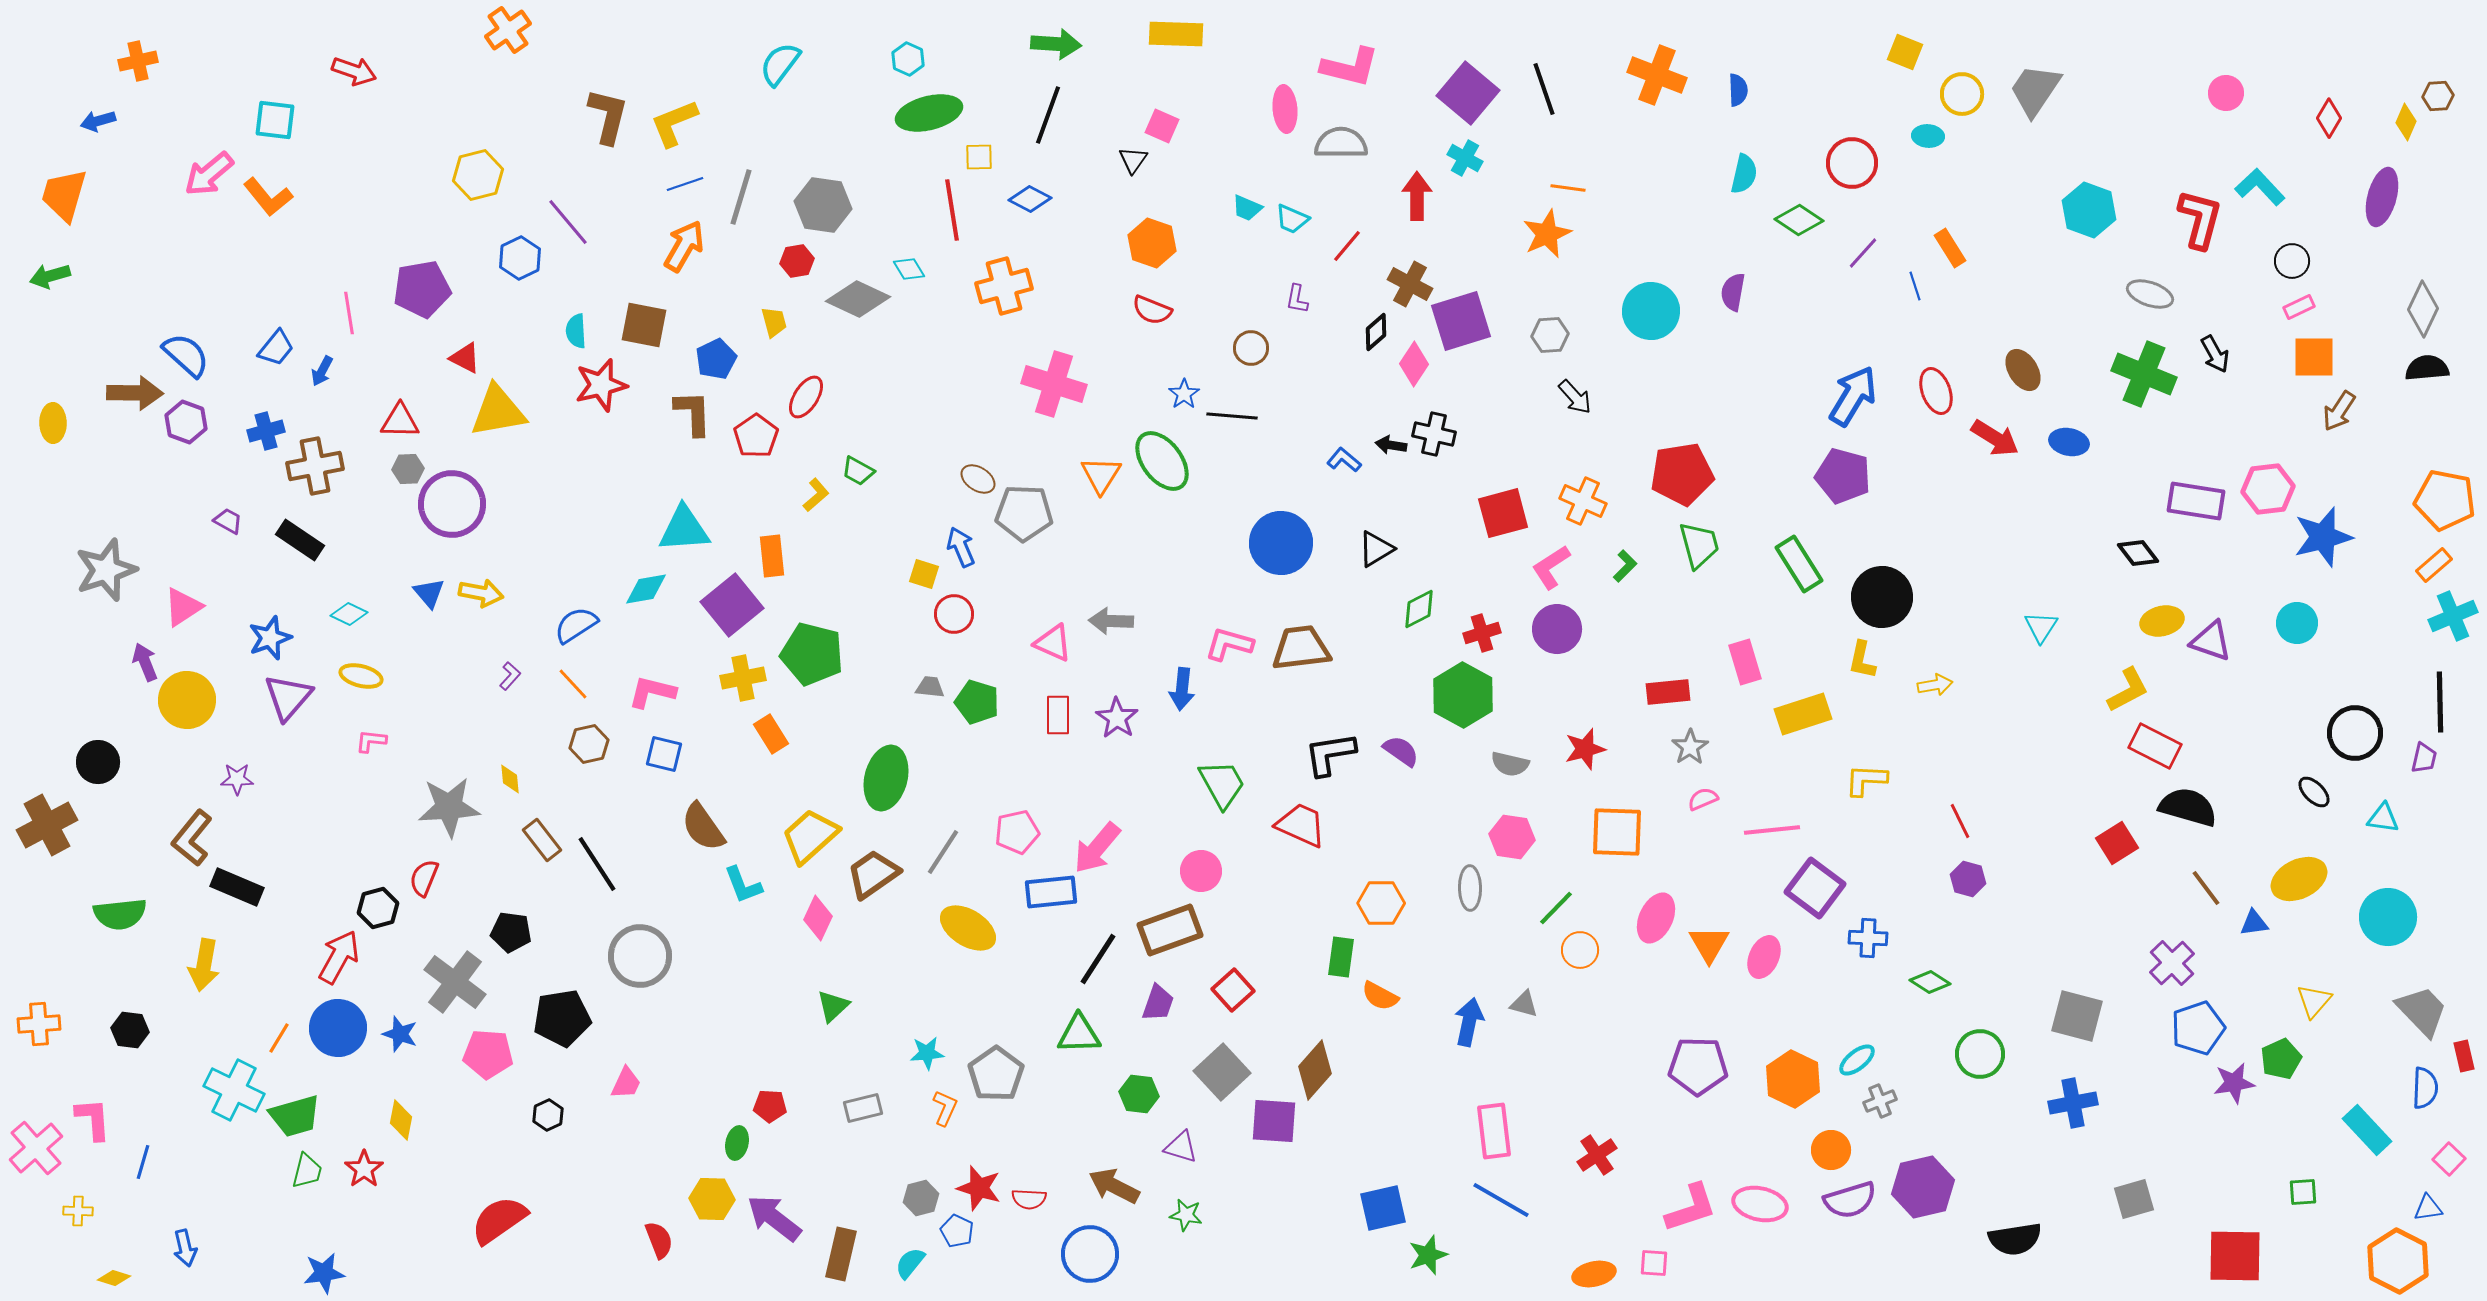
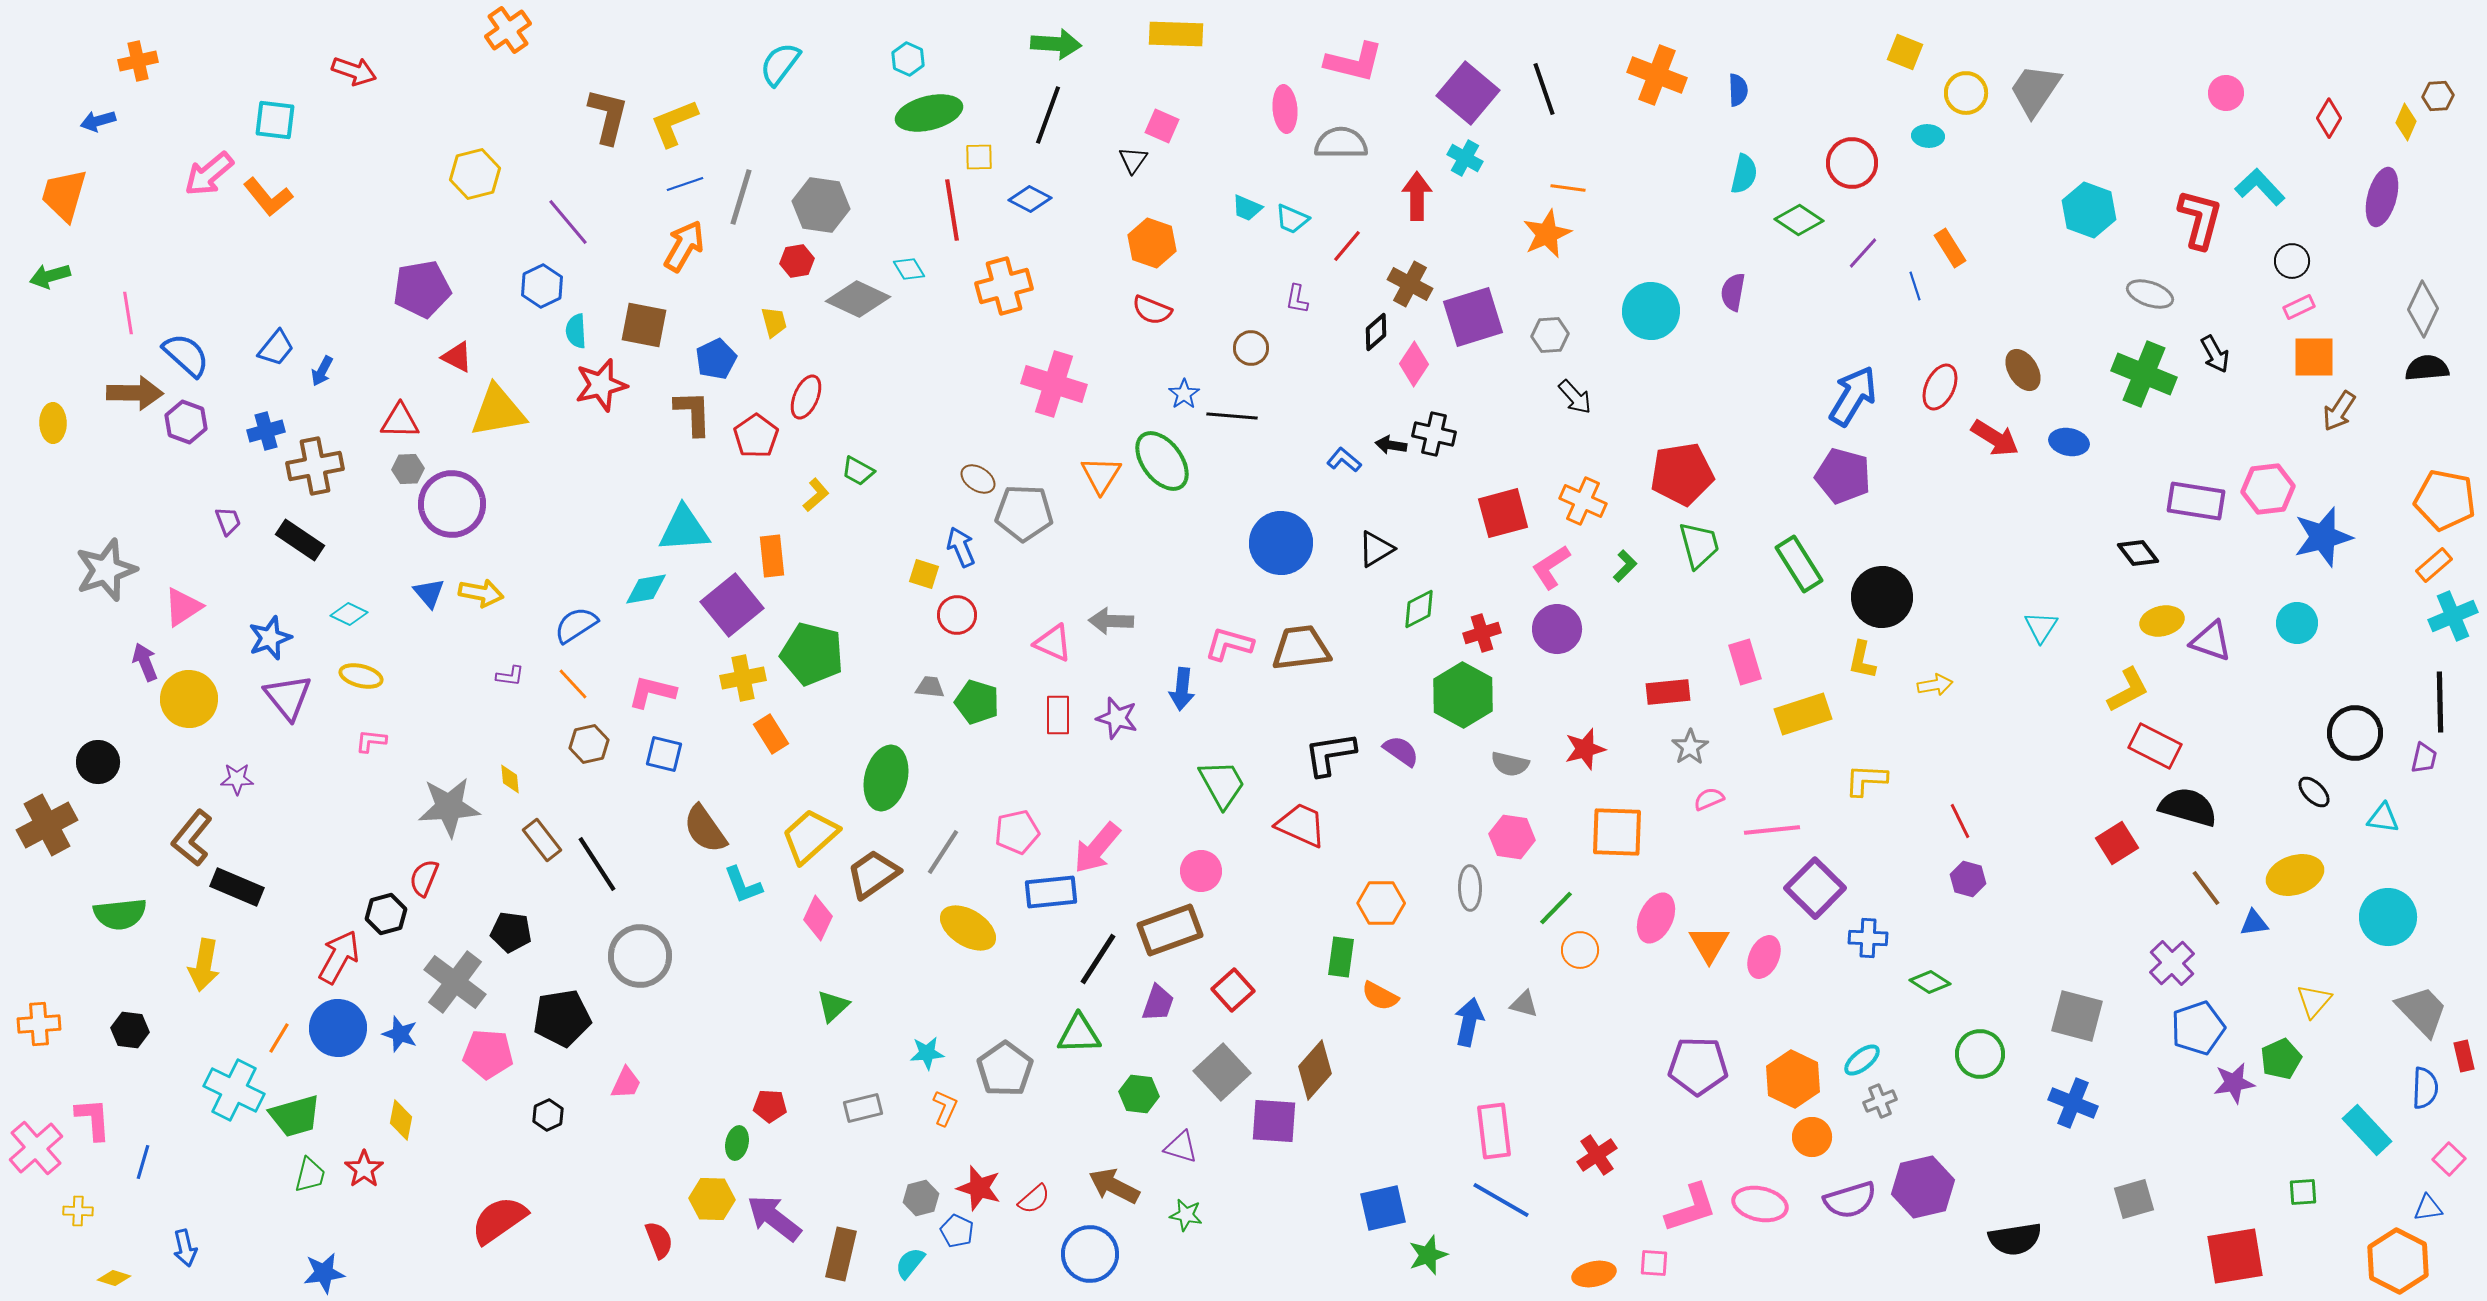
pink L-shape at (1350, 67): moved 4 px right, 5 px up
yellow circle at (1962, 94): moved 4 px right, 1 px up
yellow hexagon at (478, 175): moved 3 px left, 1 px up
gray hexagon at (823, 205): moved 2 px left
blue hexagon at (520, 258): moved 22 px right, 28 px down
pink line at (349, 313): moved 221 px left
purple square at (1461, 321): moved 12 px right, 4 px up
red triangle at (465, 358): moved 8 px left, 1 px up
red ellipse at (1936, 391): moved 4 px right, 4 px up; rotated 45 degrees clockwise
red ellipse at (806, 397): rotated 9 degrees counterclockwise
purple trapezoid at (228, 521): rotated 40 degrees clockwise
red circle at (954, 614): moved 3 px right, 1 px down
purple L-shape at (510, 676): rotated 56 degrees clockwise
purple triangle at (288, 697): rotated 20 degrees counterclockwise
yellow circle at (187, 700): moved 2 px right, 1 px up
purple star at (1117, 718): rotated 18 degrees counterclockwise
pink semicircle at (1703, 799): moved 6 px right
brown semicircle at (703, 827): moved 2 px right, 2 px down
yellow ellipse at (2299, 879): moved 4 px left, 4 px up; rotated 8 degrees clockwise
purple square at (1815, 888): rotated 8 degrees clockwise
black hexagon at (378, 908): moved 8 px right, 6 px down
cyan ellipse at (1857, 1060): moved 5 px right
gray pentagon at (996, 1074): moved 9 px right, 5 px up
blue cross at (2073, 1103): rotated 33 degrees clockwise
orange circle at (1831, 1150): moved 19 px left, 13 px up
green trapezoid at (307, 1171): moved 3 px right, 4 px down
red semicircle at (1029, 1199): moved 5 px right; rotated 44 degrees counterclockwise
red square at (2235, 1256): rotated 10 degrees counterclockwise
